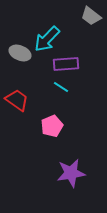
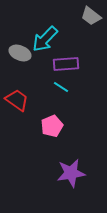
cyan arrow: moved 2 px left
